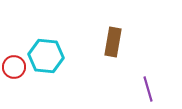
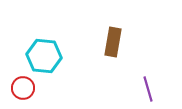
cyan hexagon: moved 2 px left
red circle: moved 9 px right, 21 px down
